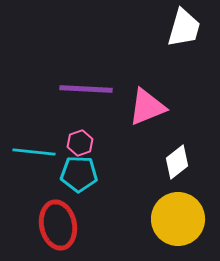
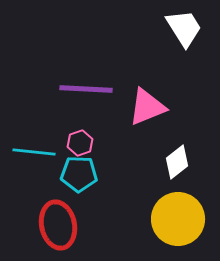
white trapezoid: rotated 48 degrees counterclockwise
